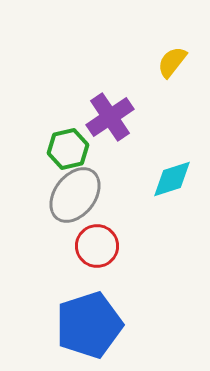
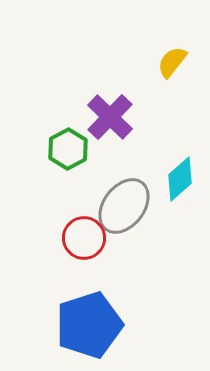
purple cross: rotated 12 degrees counterclockwise
green hexagon: rotated 15 degrees counterclockwise
cyan diamond: moved 8 px right; rotated 24 degrees counterclockwise
gray ellipse: moved 49 px right, 11 px down
red circle: moved 13 px left, 8 px up
